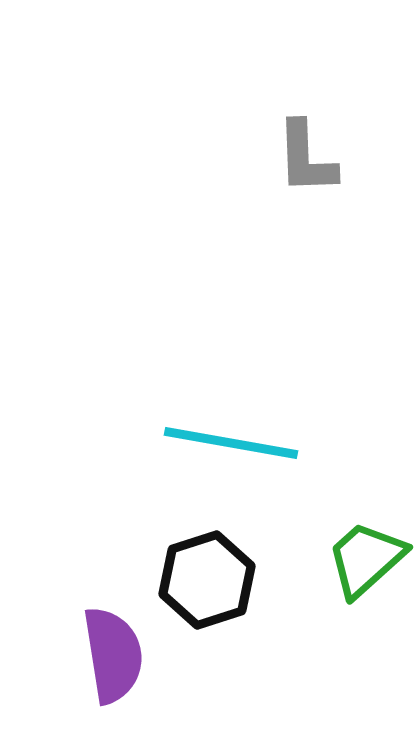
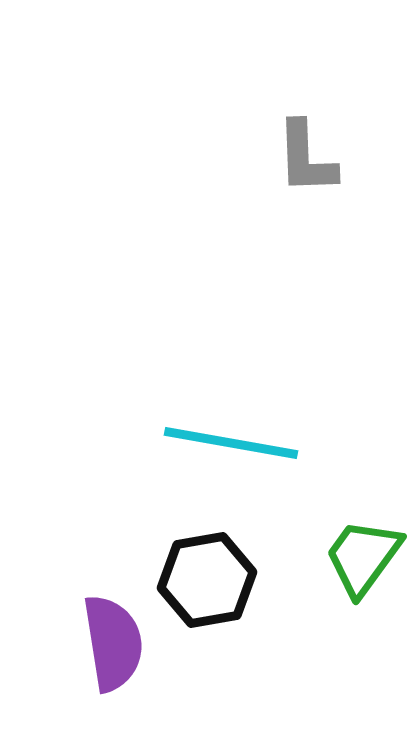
green trapezoid: moved 3 px left, 2 px up; rotated 12 degrees counterclockwise
black hexagon: rotated 8 degrees clockwise
purple semicircle: moved 12 px up
